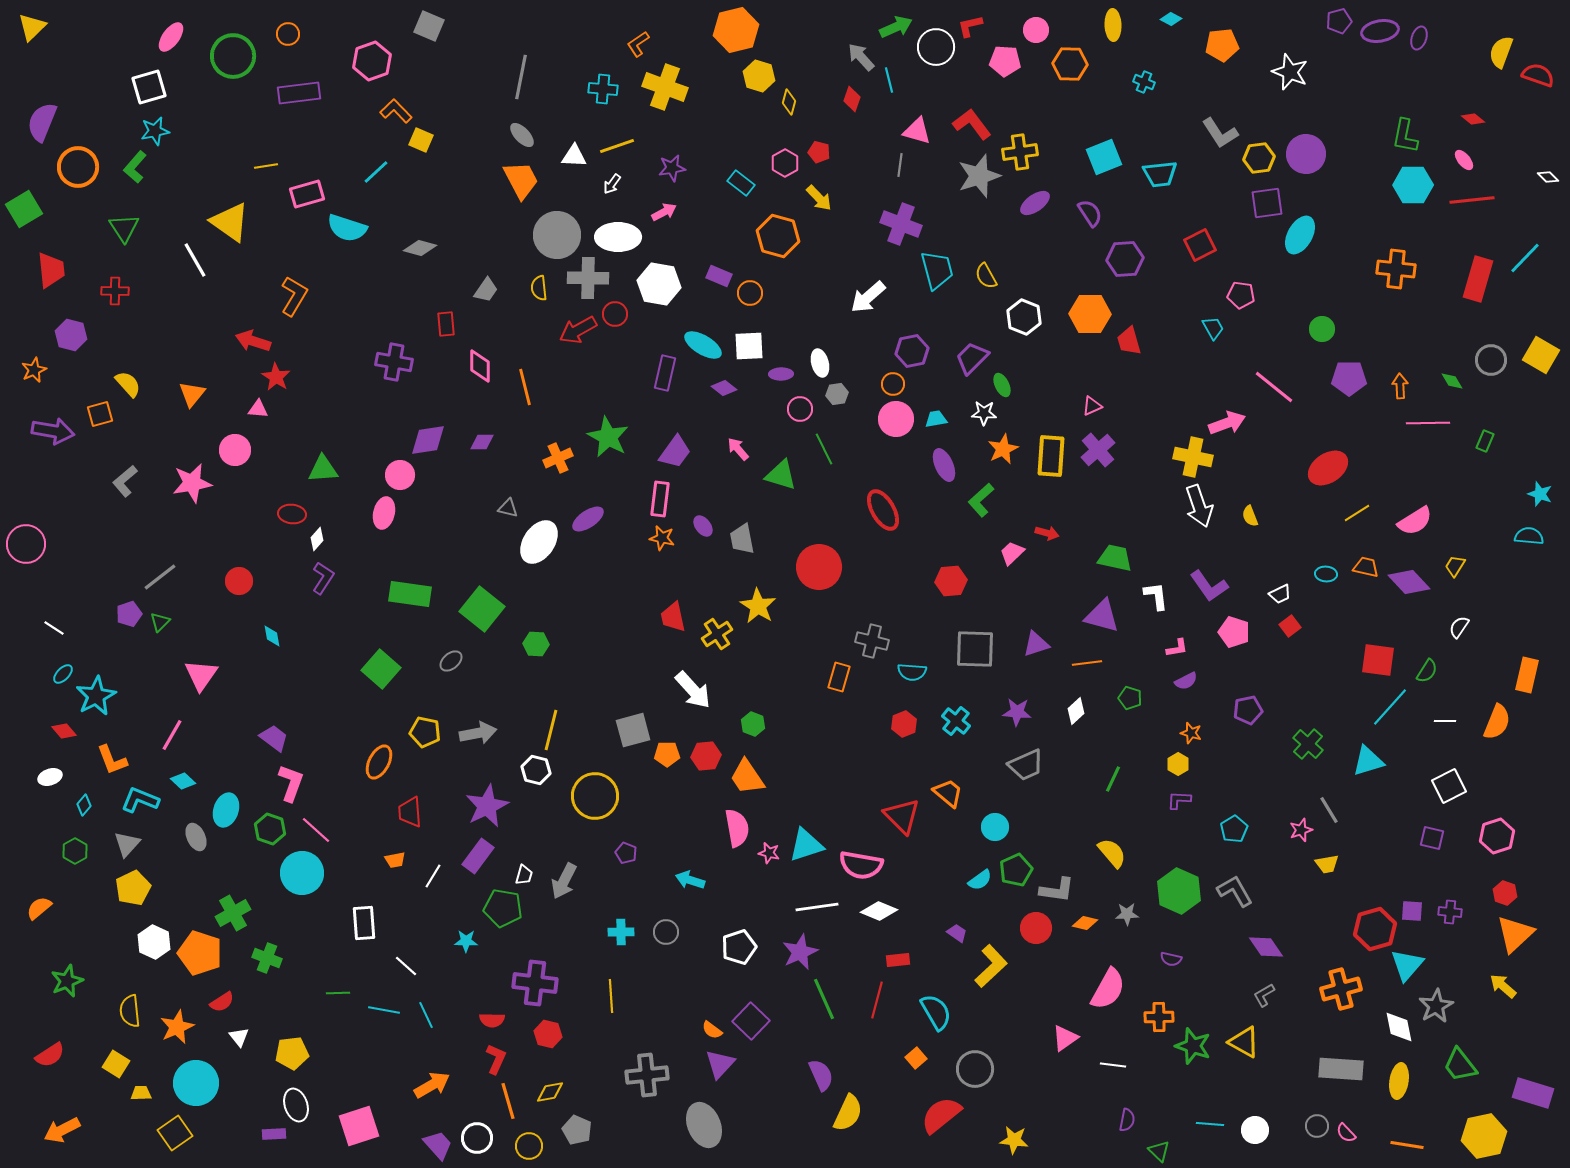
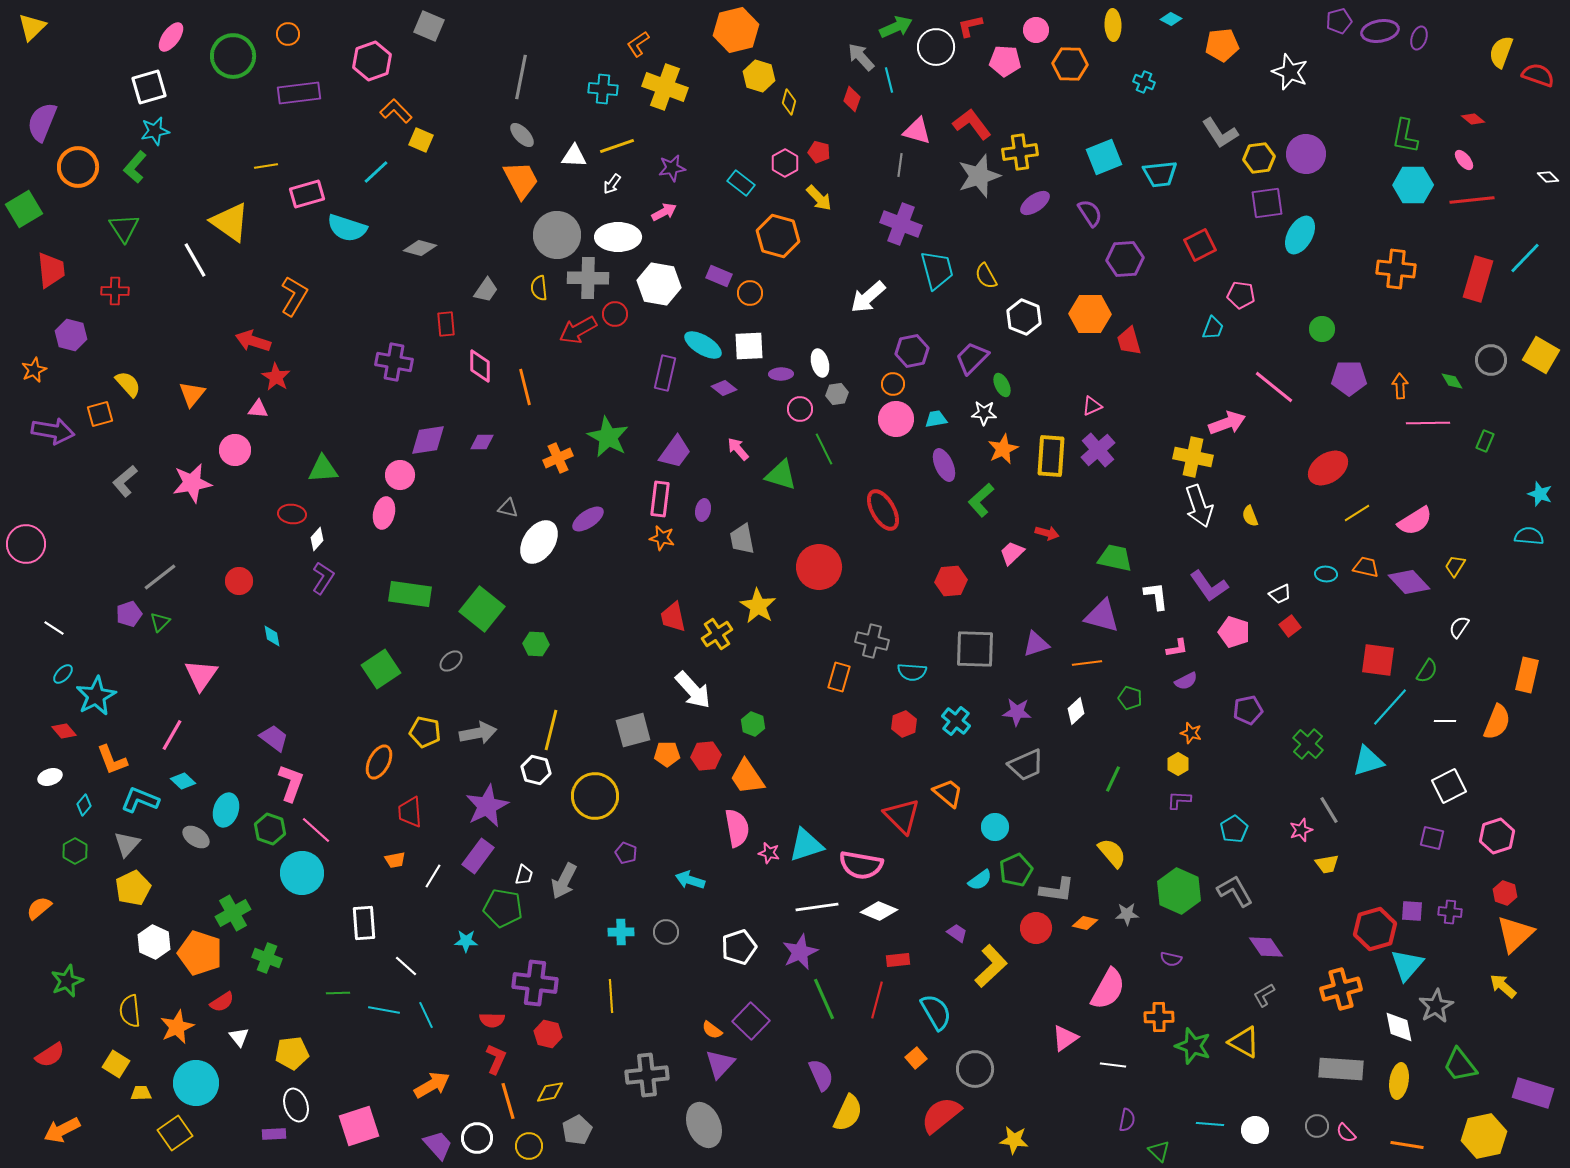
cyan trapezoid at (1213, 328): rotated 50 degrees clockwise
purple ellipse at (703, 526): moved 16 px up; rotated 50 degrees clockwise
green square at (381, 669): rotated 15 degrees clockwise
gray ellipse at (196, 837): rotated 32 degrees counterclockwise
gray pentagon at (577, 1130): rotated 20 degrees clockwise
